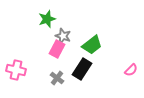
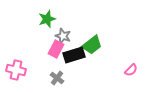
pink rectangle: moved 1 px left
black rectangle: moved 8 px left, 14 px up; rotated 40 degrees clockwise
